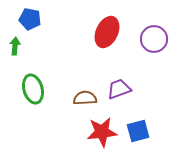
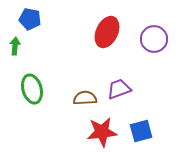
green ellipse: moved 1 px left
blue square: moved 3 px right
